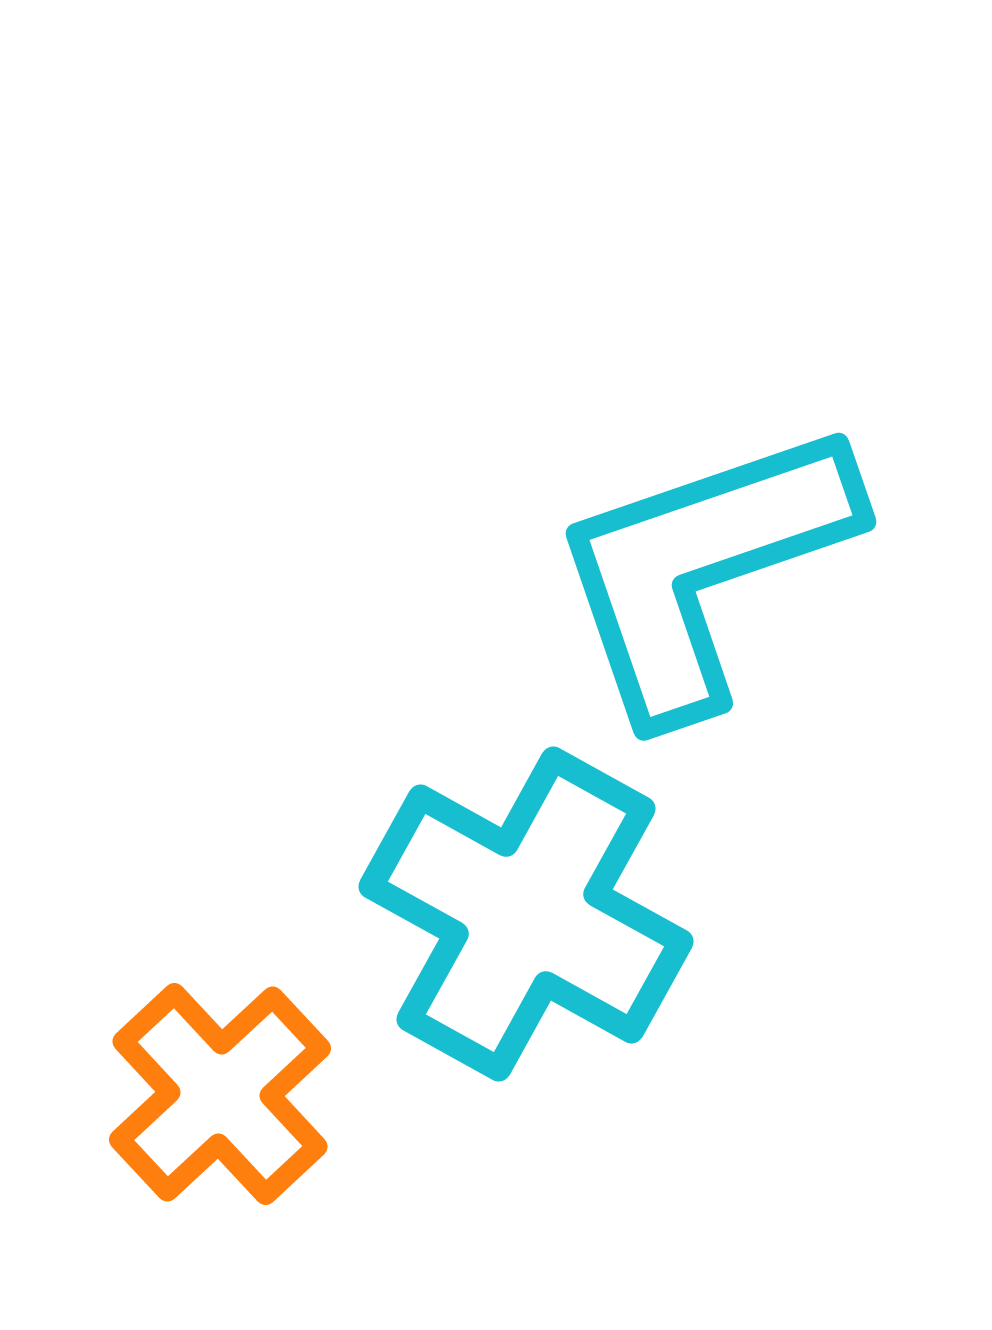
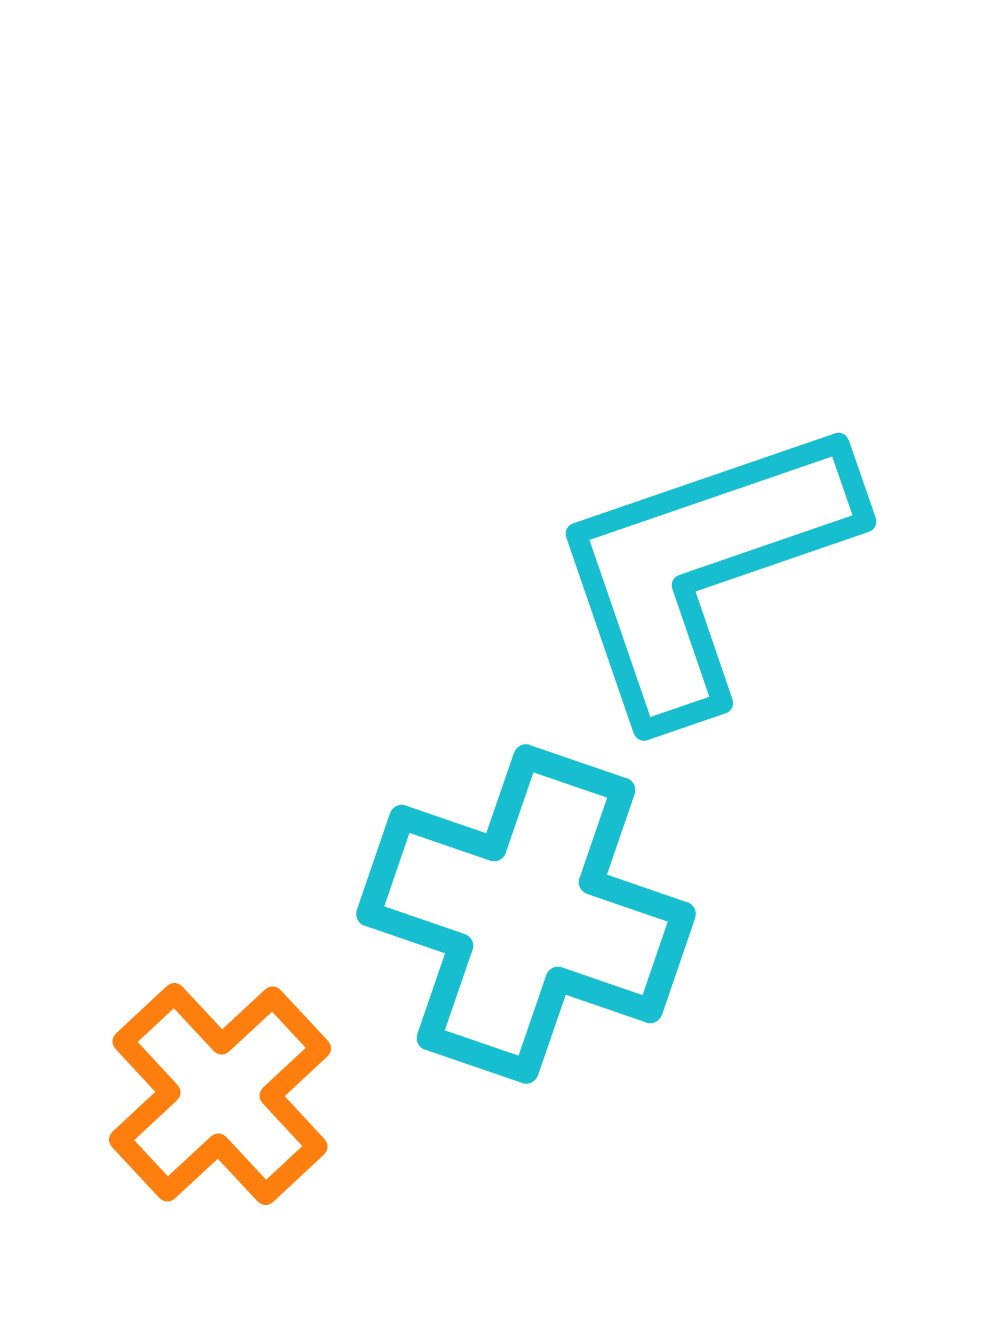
cyan cross: rotated 10 degrees counterclockwise
